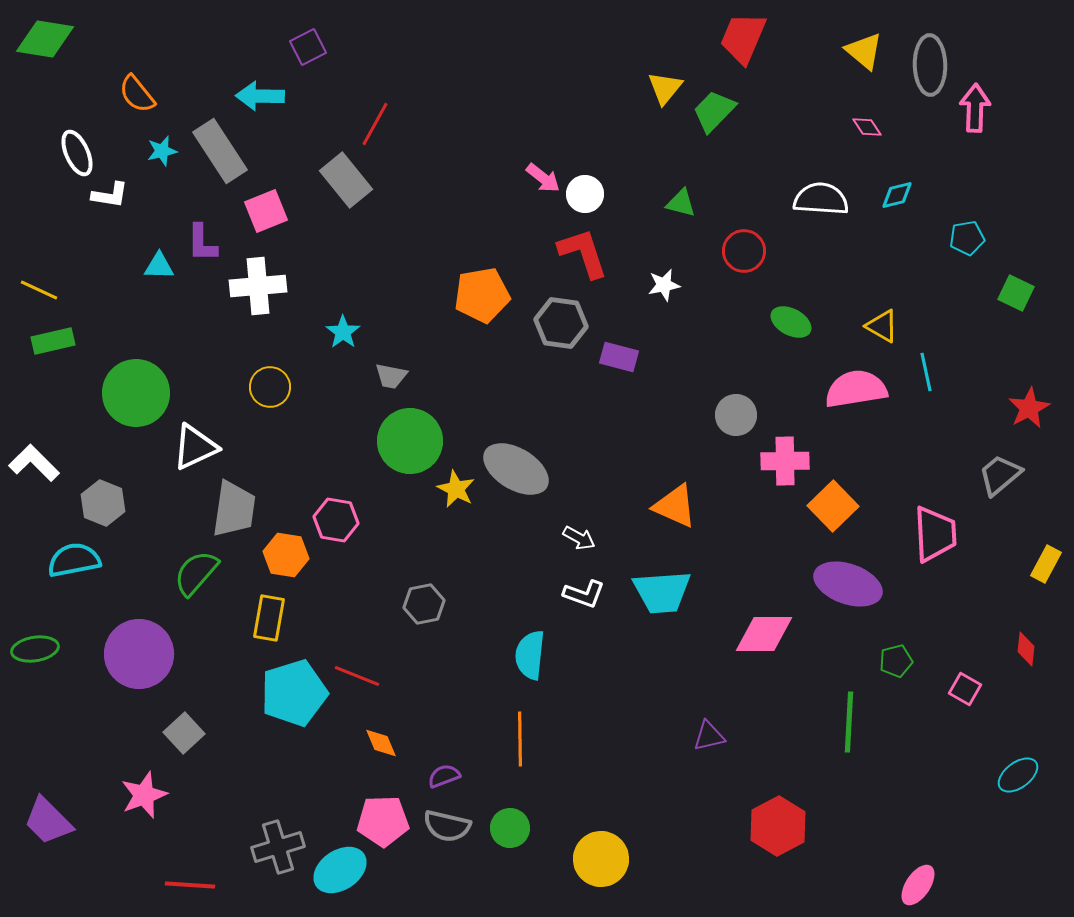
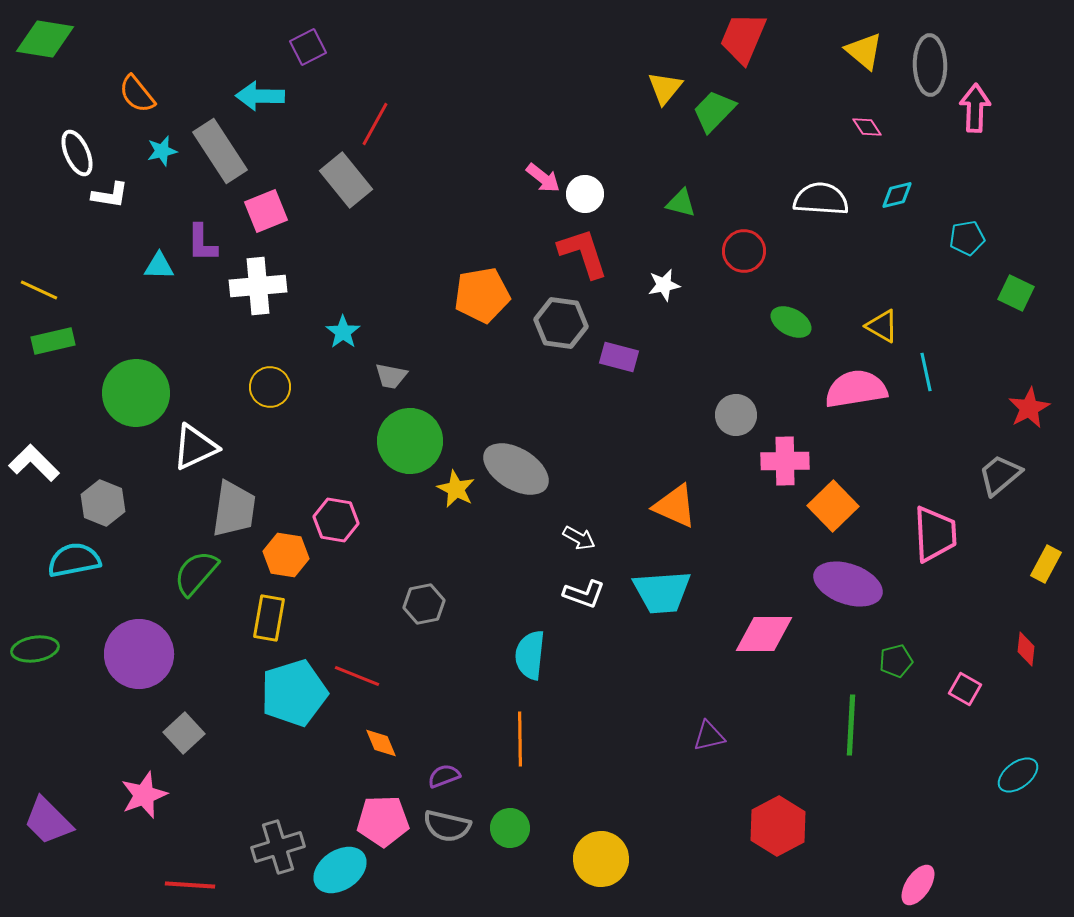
green line at (849, 722): moved 2 px right, 3 px down
